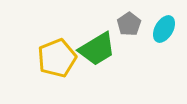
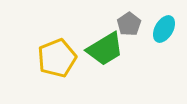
green trapezoid: moved 8 px right
